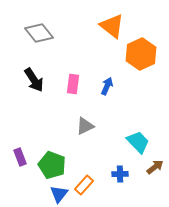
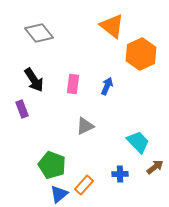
purple rectangle: moved 2 px right, 48 px up
blue triangle: rotated 12 degrees clockwise
